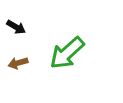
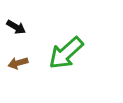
green arrow: moved 1 px left
